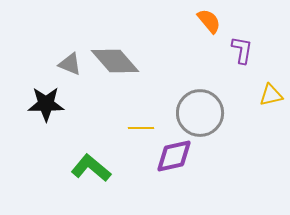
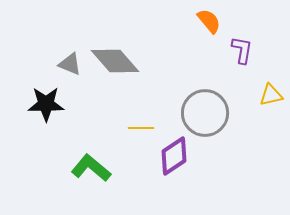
gray circle: moved 5 px right
purple diamond: rotated 21 degrees counterclockwise
